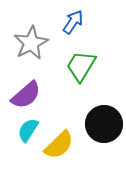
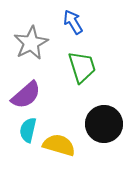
blue arrow: rotated 65 degrees counterclockwise
green trapezoid: moved 1 px right, 1 px down; rotated 132 degrees clockwise
cyan semicircle: rotated 20 degrees counterclockwise
yellow semicircle: rotated 120 degrees counterclockwise
